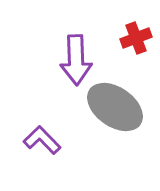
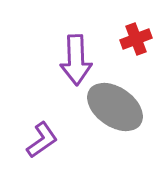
red cross: moved 1 px down
purple L-shape: rotated 99 degrees clockwise
